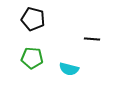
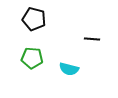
black pentagon: moved 1 px right
